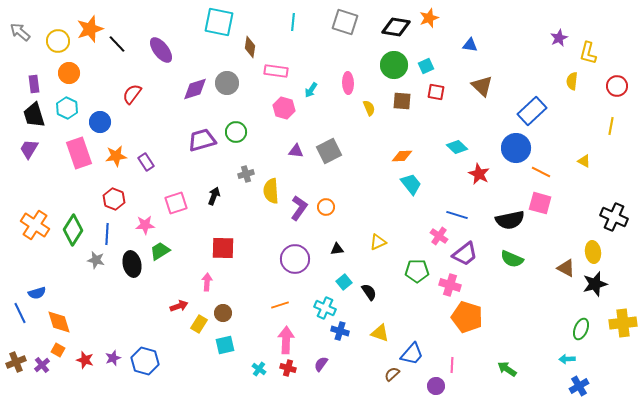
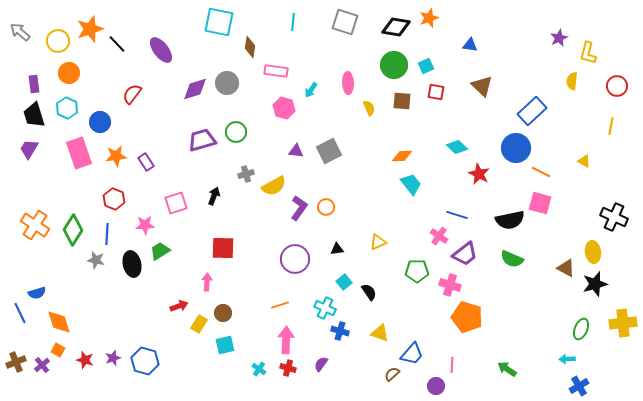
yellow semicircle at (271, 191): moved 3 px right, 5 px up; rotated 115 degrees counterclockwise
